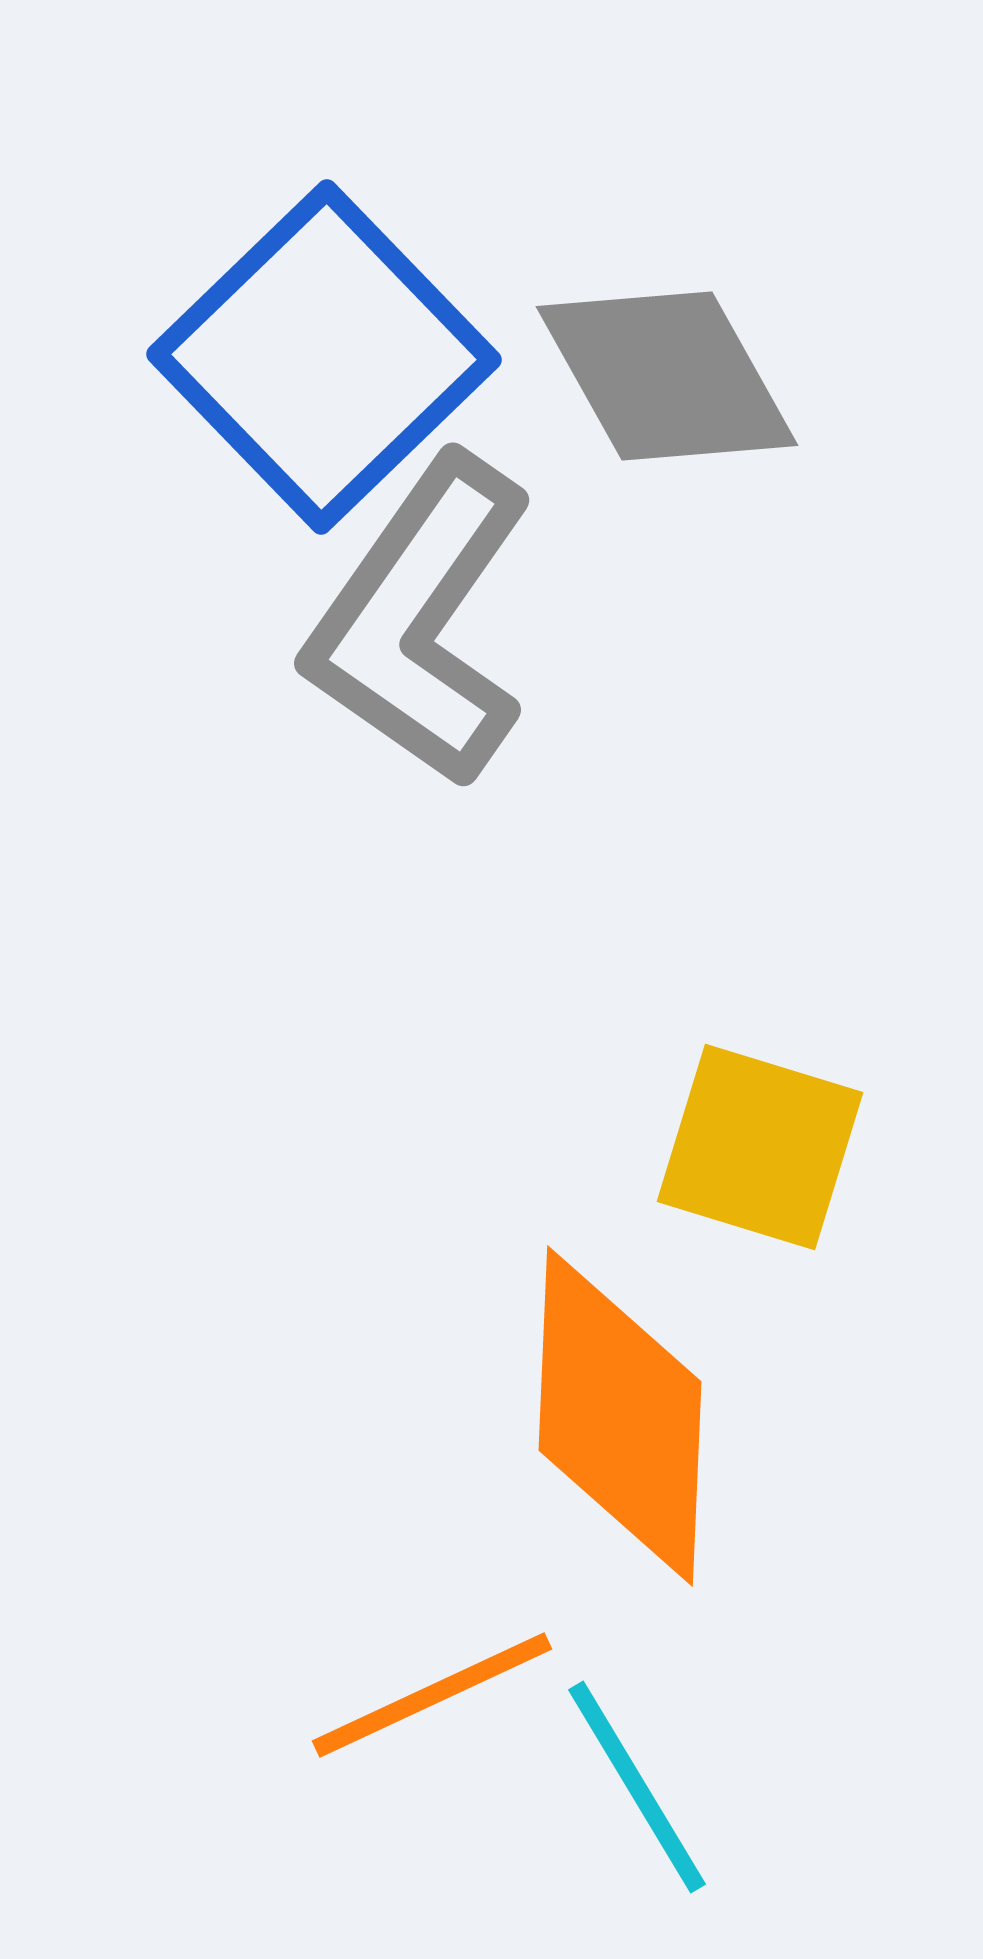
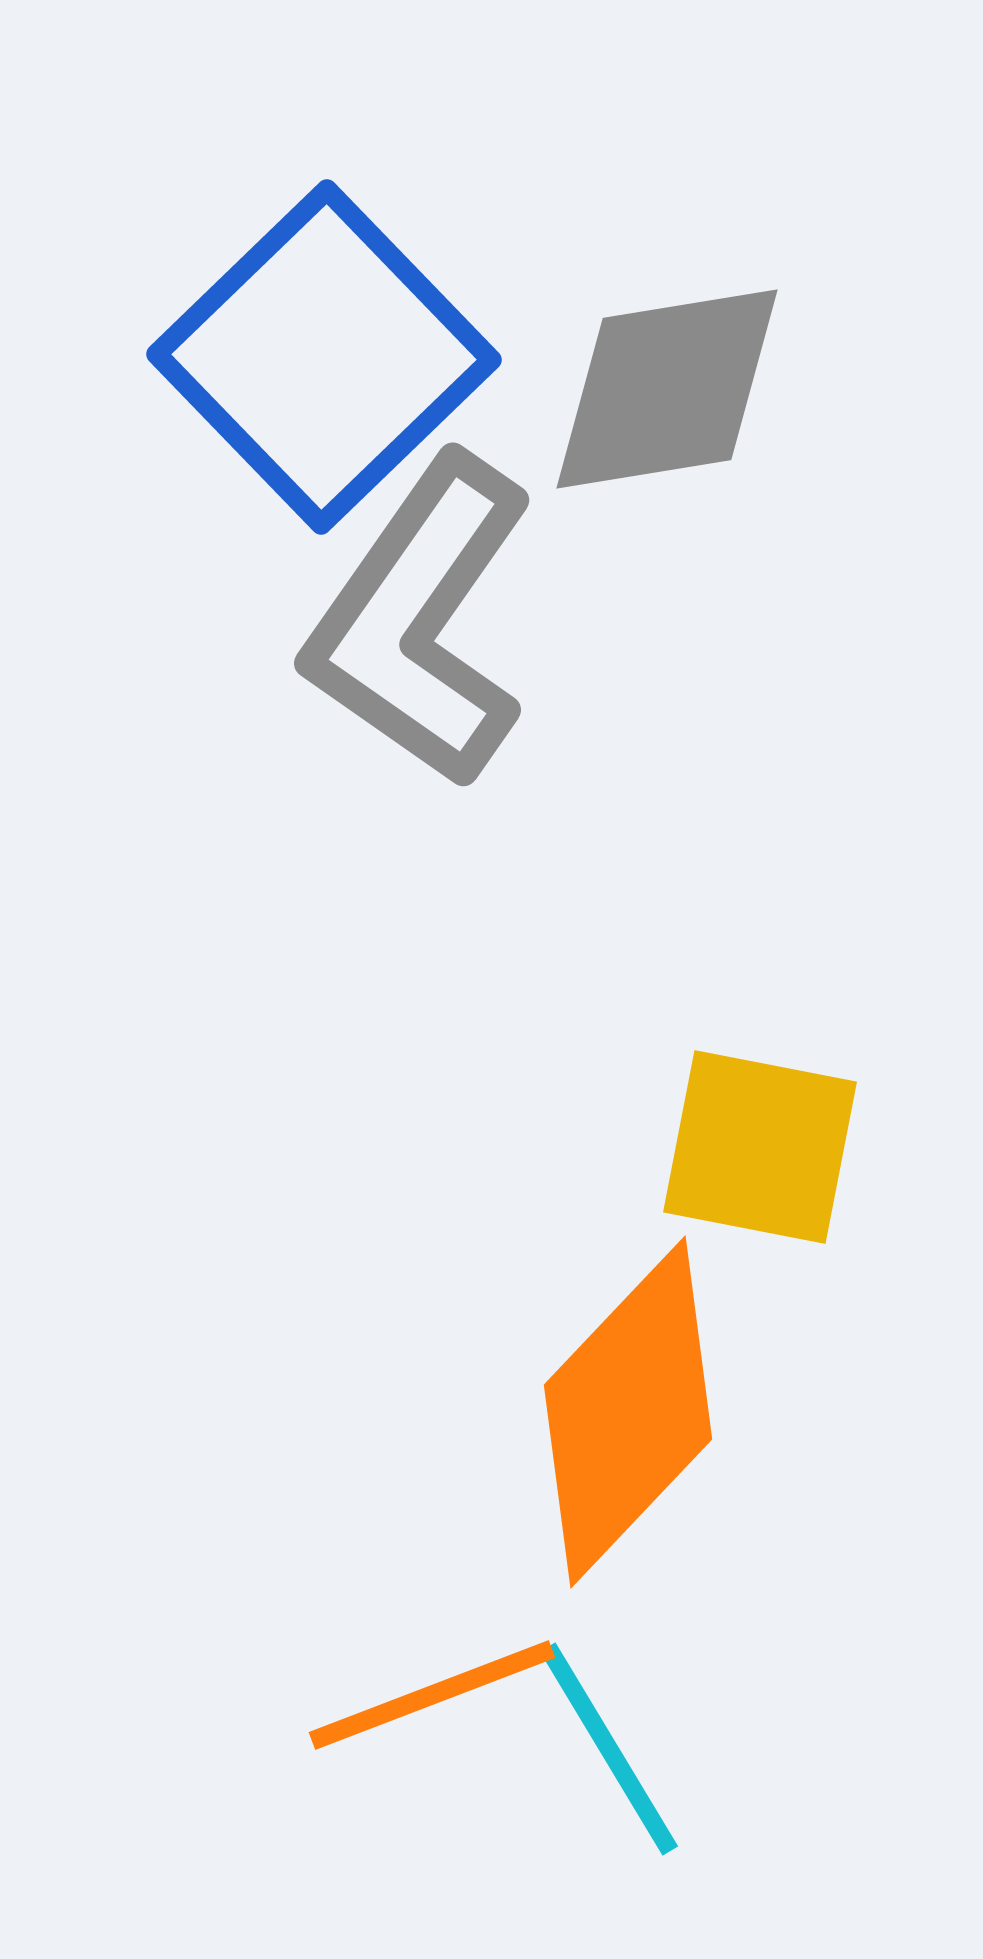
gray diamond: moved 13 px down; rotated 70 degrees counterclockwise
yellow square: rotated 6 degrees counterclockwise
orange diamond: moved 8 px right, 4 px up; rotated 41 degrees clockwise
orange line: rotated 4 degrees clockwise
cyan line: moved 28 px left, 38 px up
